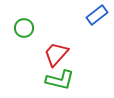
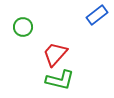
green circle: moved 1 px left, 1 px up
red trapezoid: moved 1 px left
